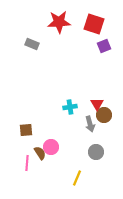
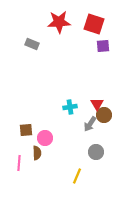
purple square: moved 1 px left; rotated 16 degrees clockwise
gray arrow: rotated 49 degrees clockwise
pink circle: moved 6 px left, 9 px up
brown semicircle: moved 3 px left; rotated 32 degrees clockwise
pink line: moved 8 px left
yellow line: moved 2 px up
